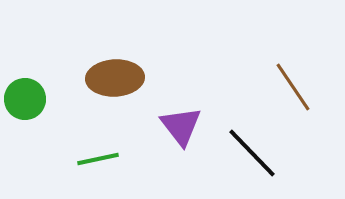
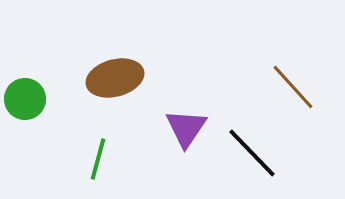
brown ellipse: rotated 12 degrees counterclockwise
brown line: rotated 8 degrees counterclockwise
purple triangle: moved 5 px right, 2 px down; rotated 12 degrees clockwise
green line: rotated 63 degrees counterclockwise
